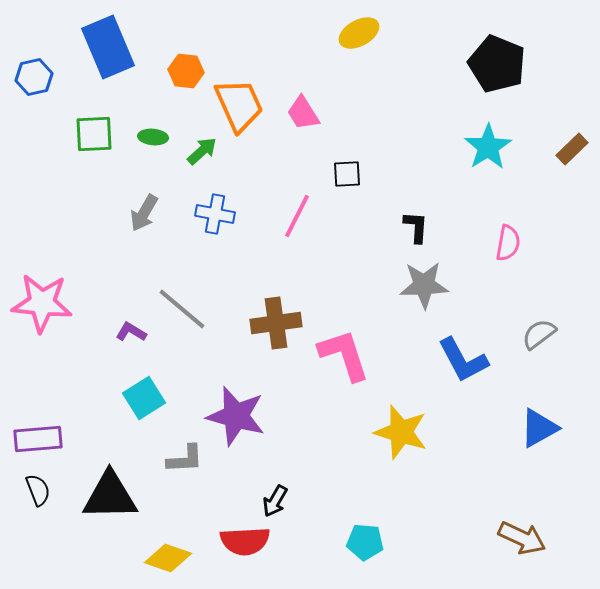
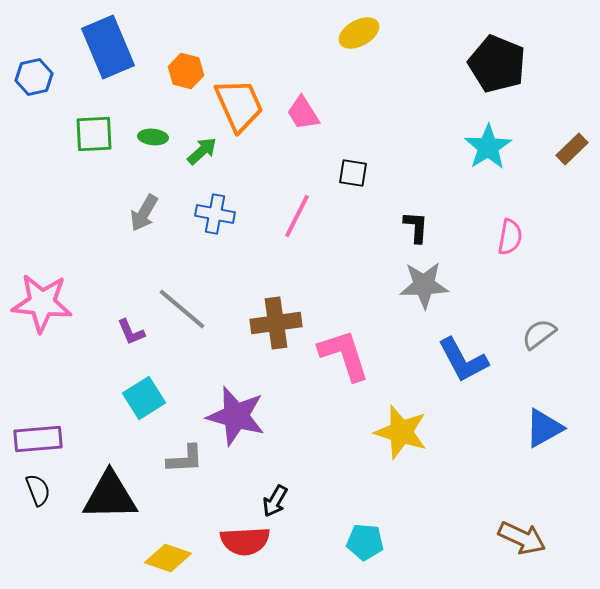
orange hexagon: rotated 8 degrees clockwise
black square: moved 6 px right, 1 px up; rotated 12 degrees clockwise
pink semicircle: moved 2 px right, 6 px up
purple L-shape: rotated 144 degrees counterclockwise
blue triangle: moved 5 px right
